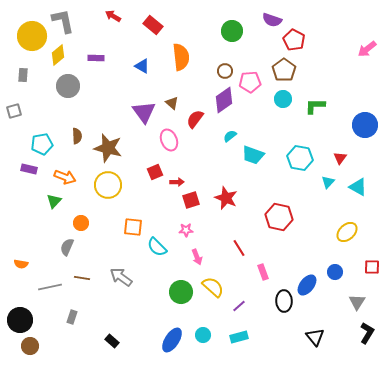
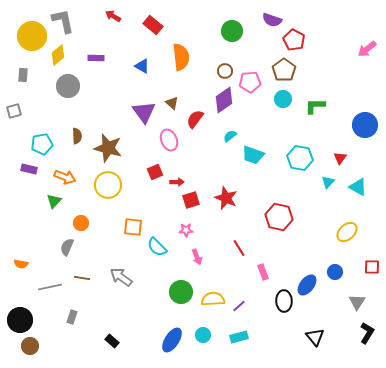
yellow semicircle at (213, 287): moved 12 px down; rotated 45 degrees counterclockwise
